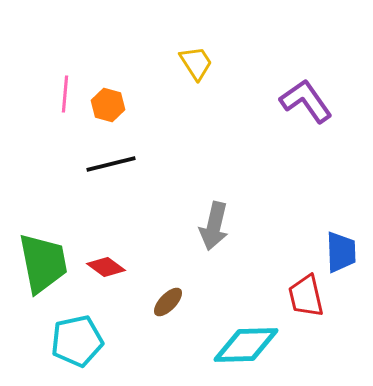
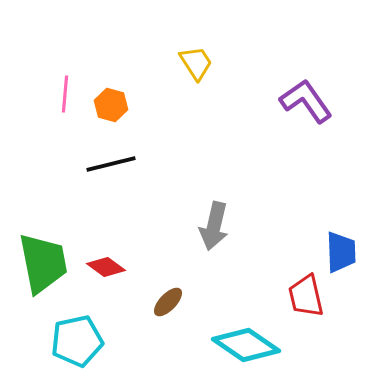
orange hexagon: moved 3 px right
cyan diamond: rotated 36 degrees clockwise
